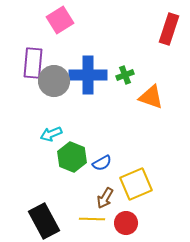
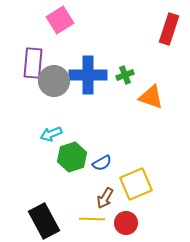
green hexagon: rotated 20 degrees clockwise
